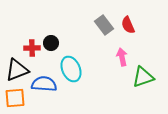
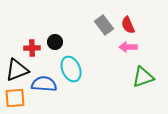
black circle: moved 4 px right, 1 px up
pink arrow: moved 6 px right, 10 px up; rotated 78 degrees counterclockwise
